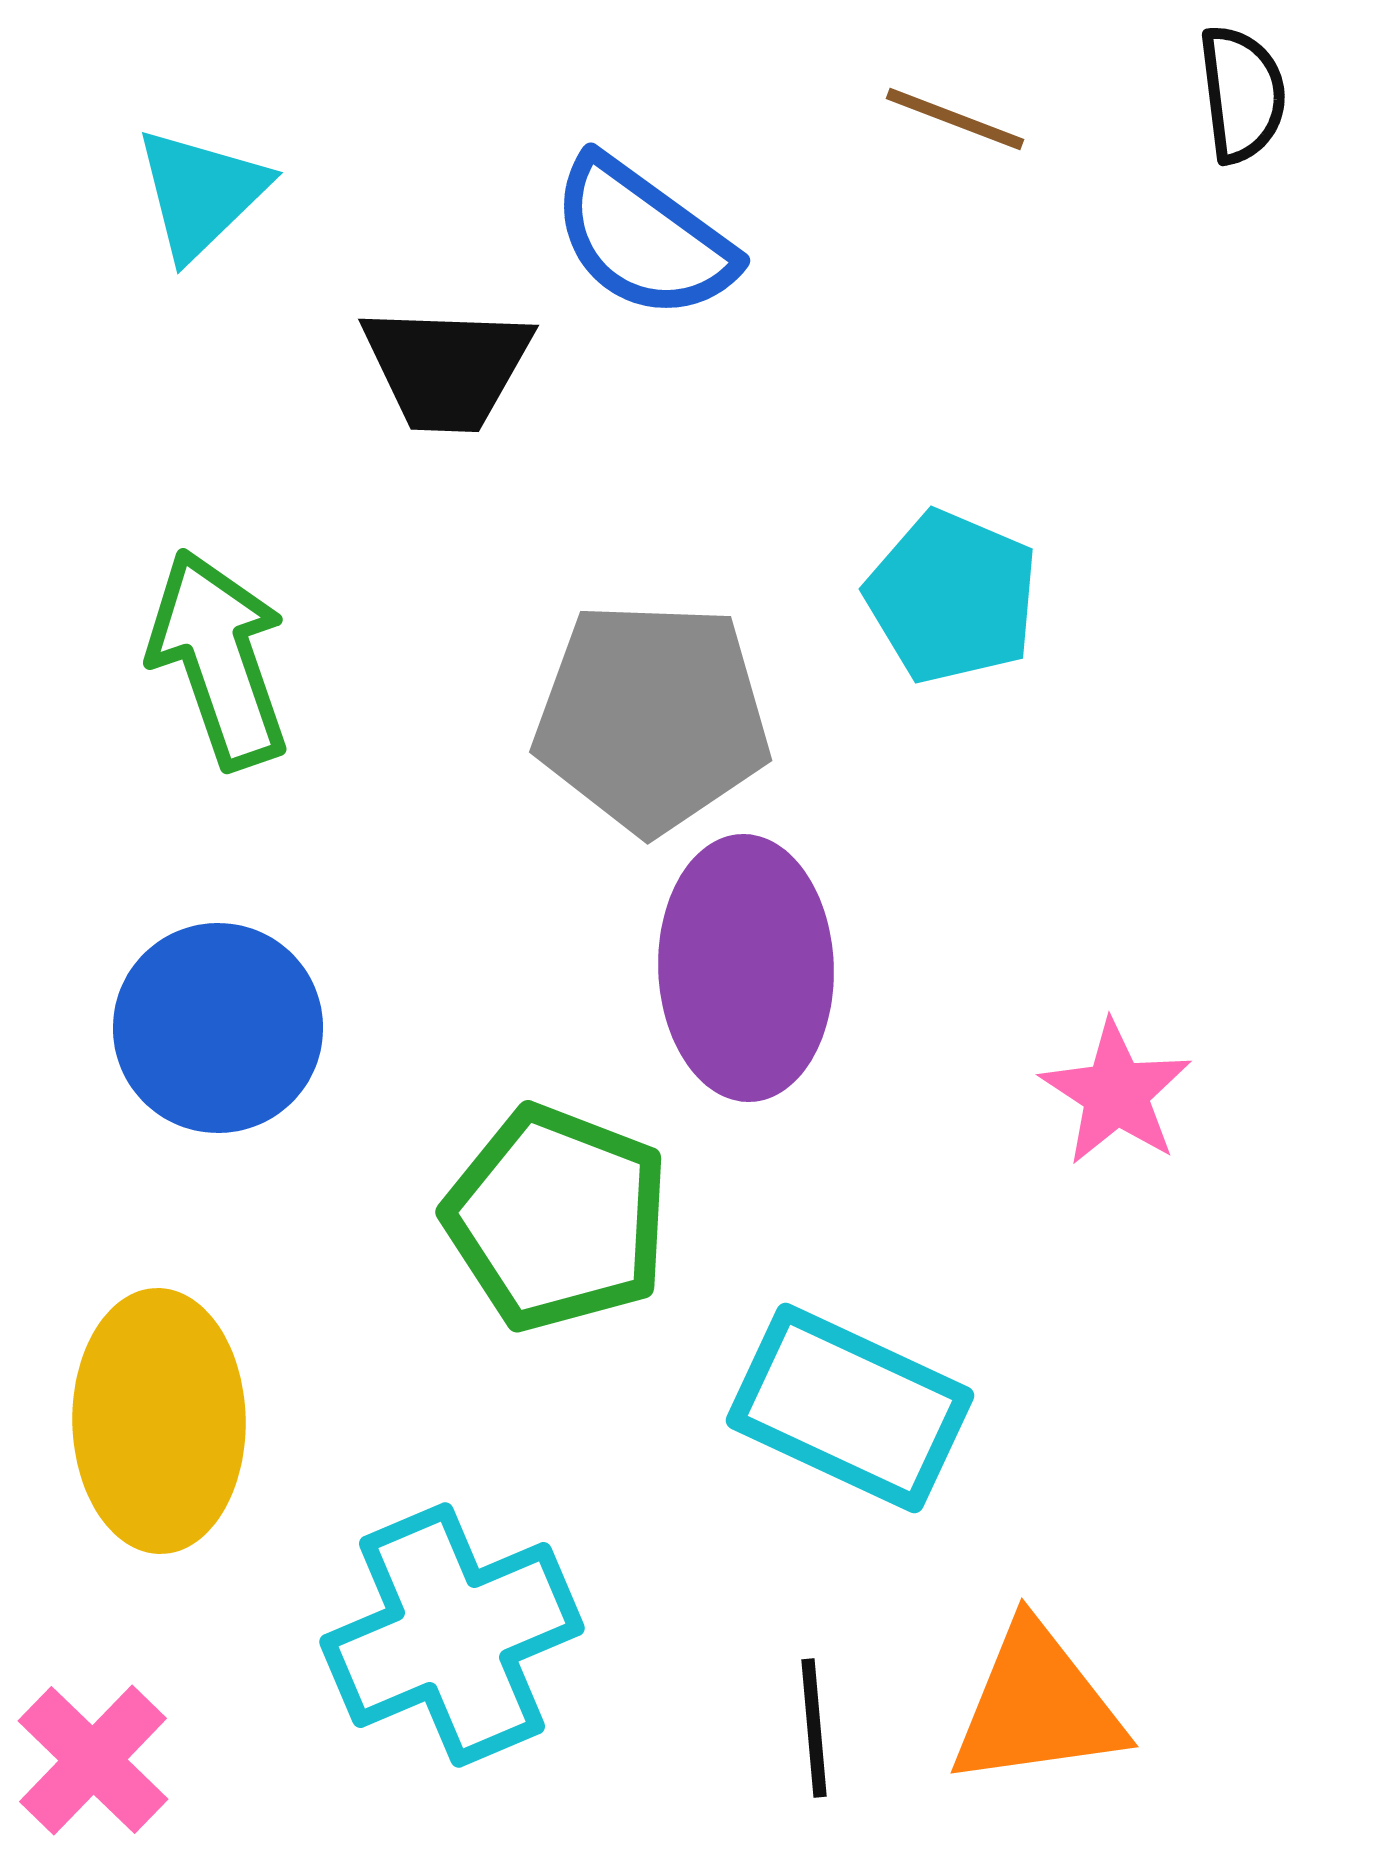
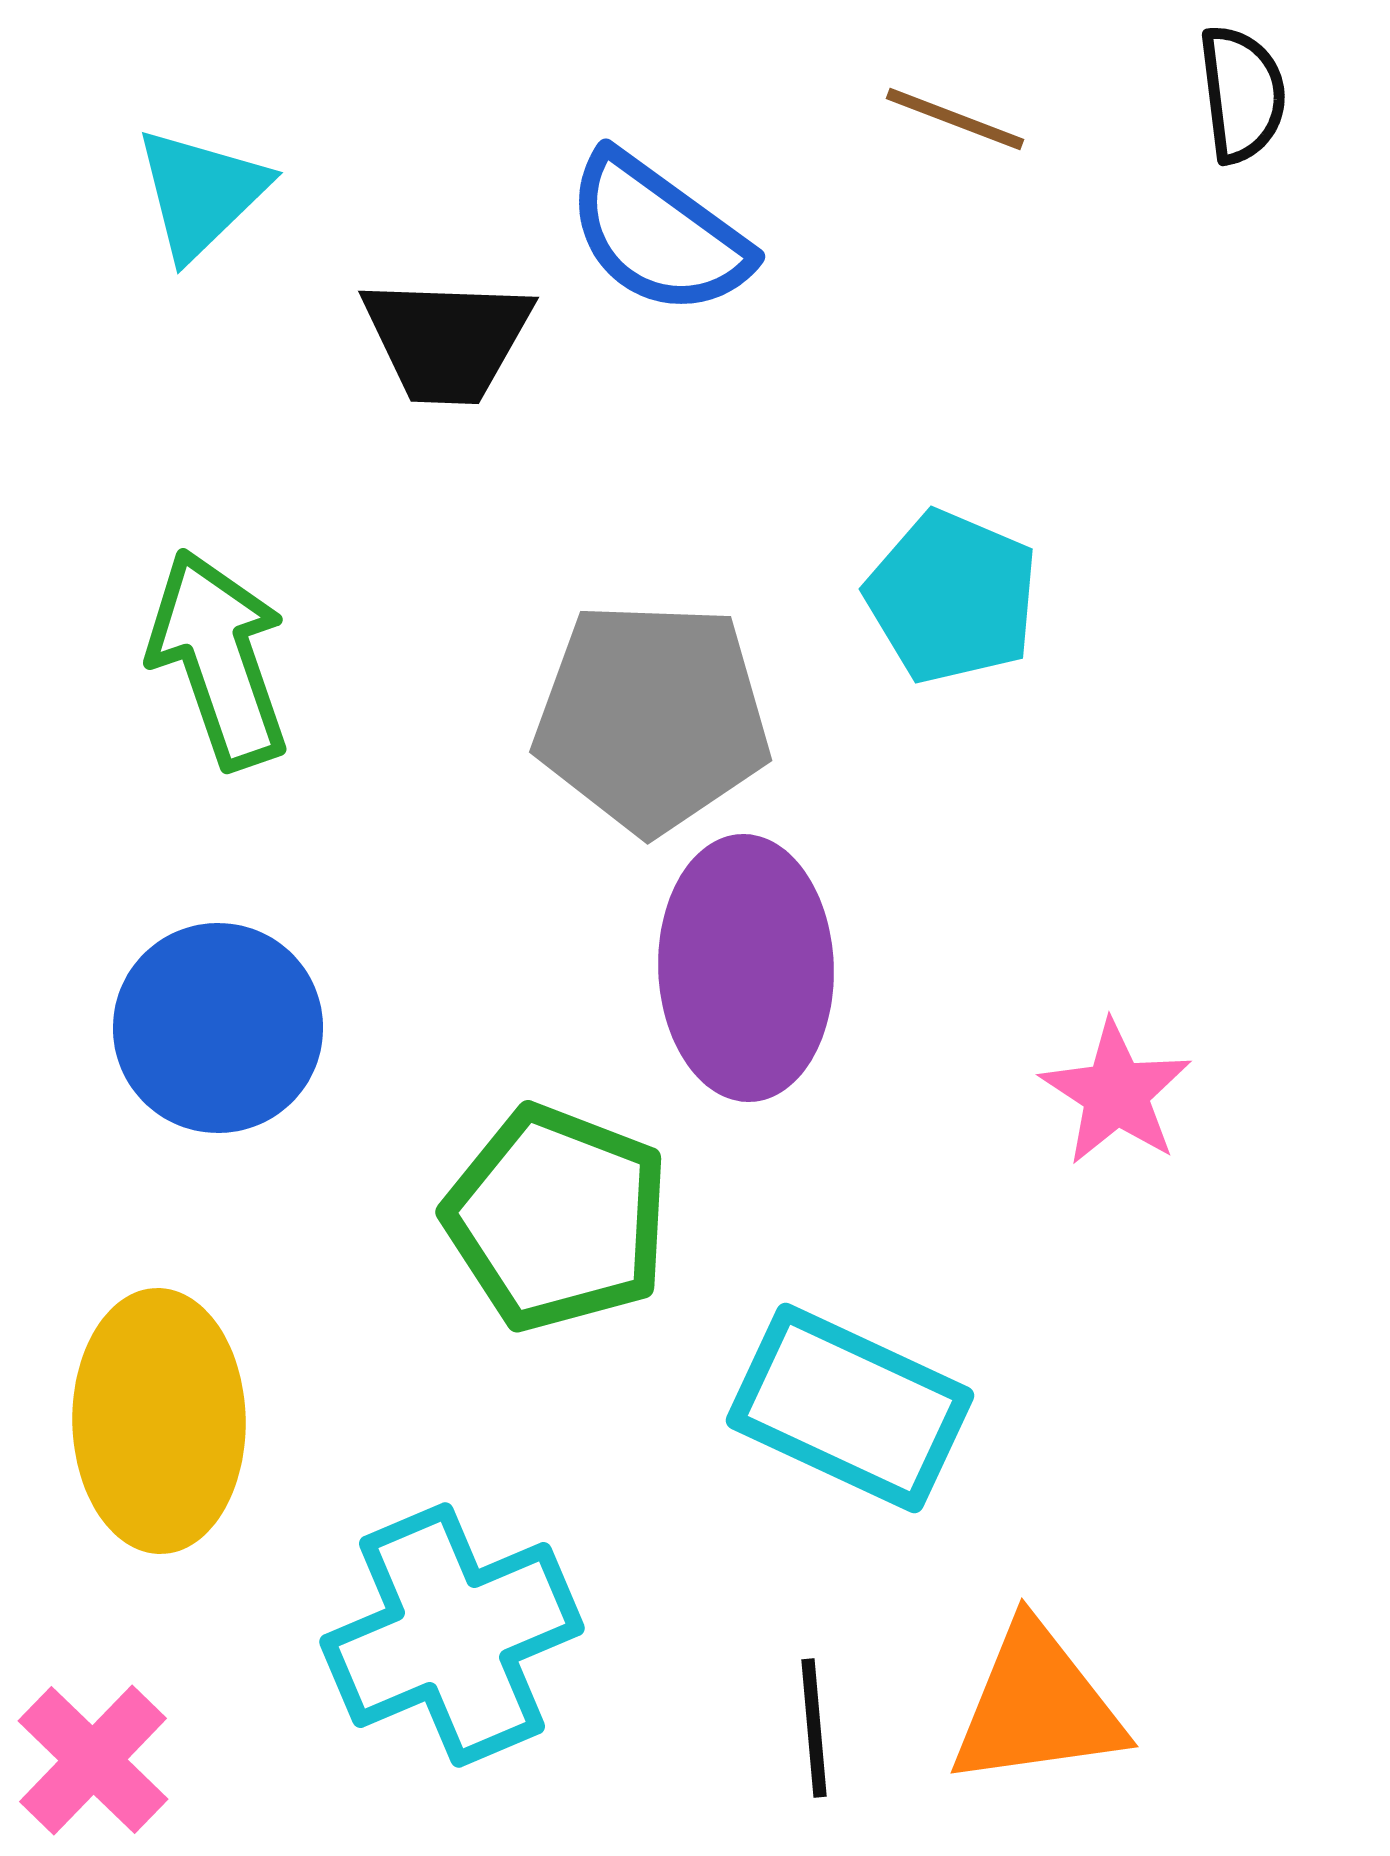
blue semicircle: moved 15 px right, 4 px up
black trapezoid: moved 28 px up
